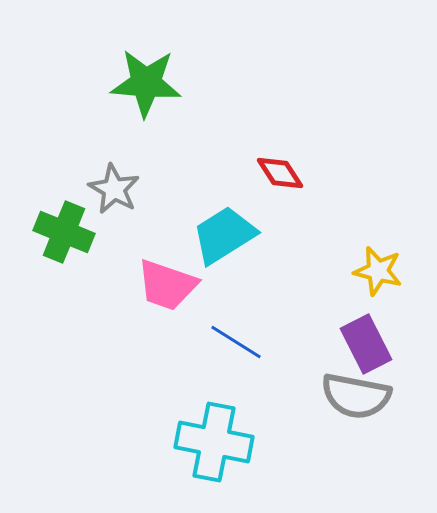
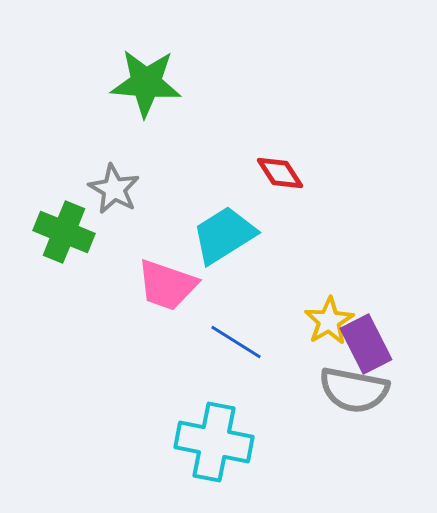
yellow star: moved 49 px left, 50 px down; rotated 27 degrees clockwise
gray semicircle: moved 2 px left, 6 px up
